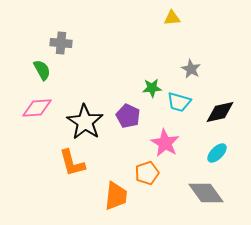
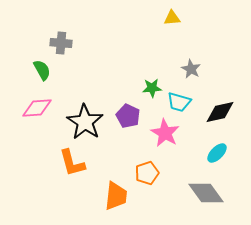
pink star: moved 10 px up
